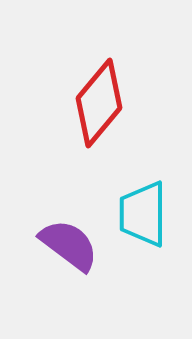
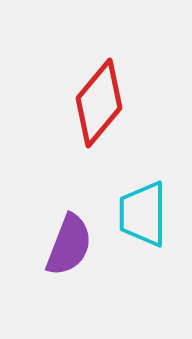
purple semicircle: rotated 74 degrees clockwise
